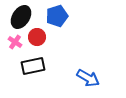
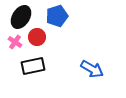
blue arrow: moved 4 px right, 9 px up
